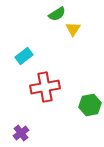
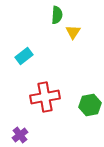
green semicircle: moved 1 px down; rotated 54 degrees counterclockwise
yellow triangle: moved 3 px down
red cross: moved 10 px down
purple cross: moved 1 px left, 2 px down
